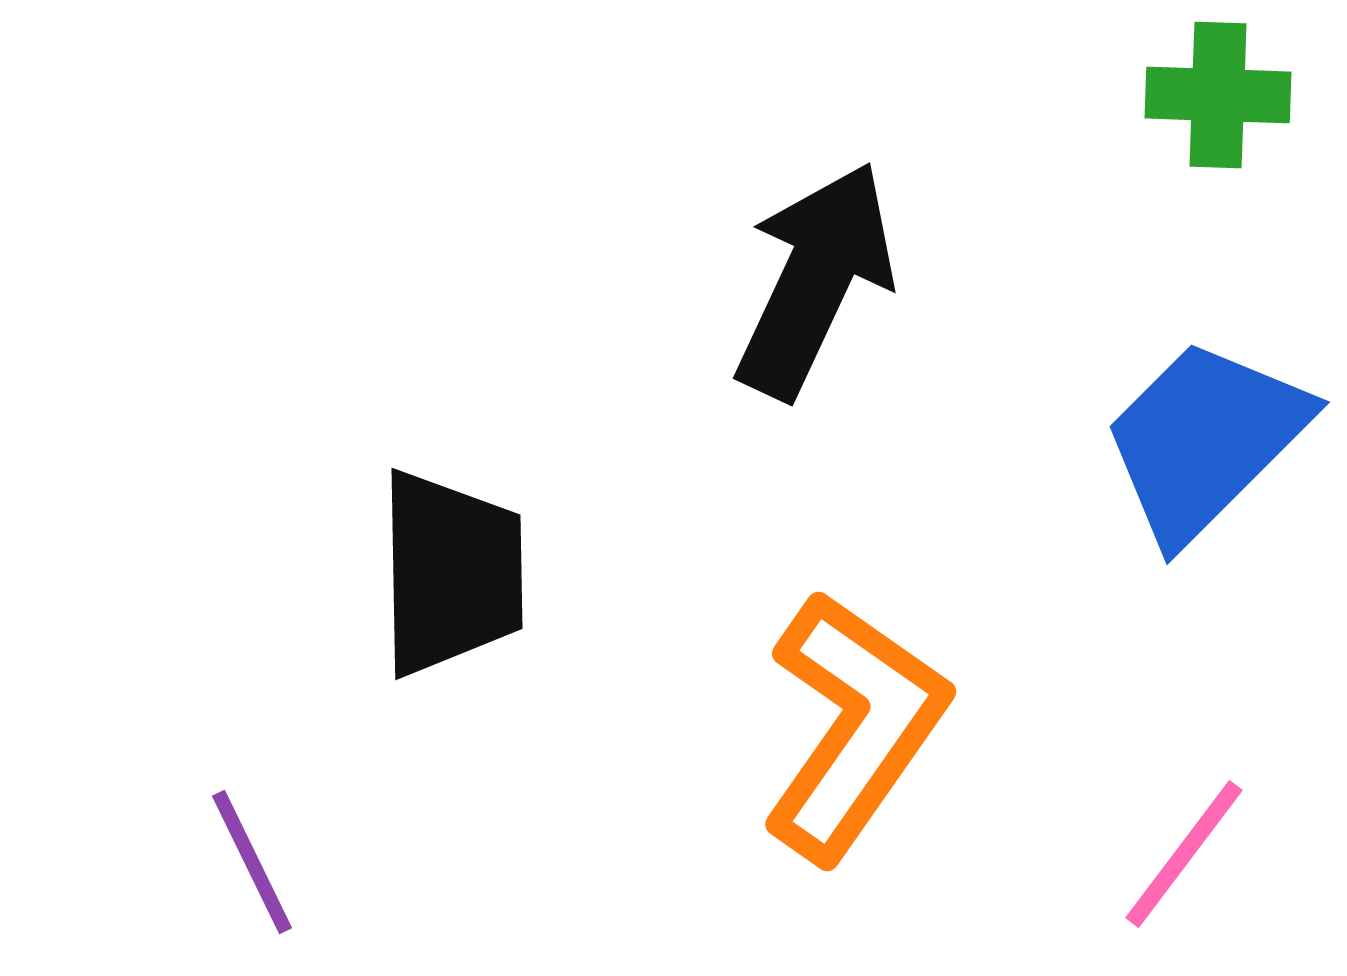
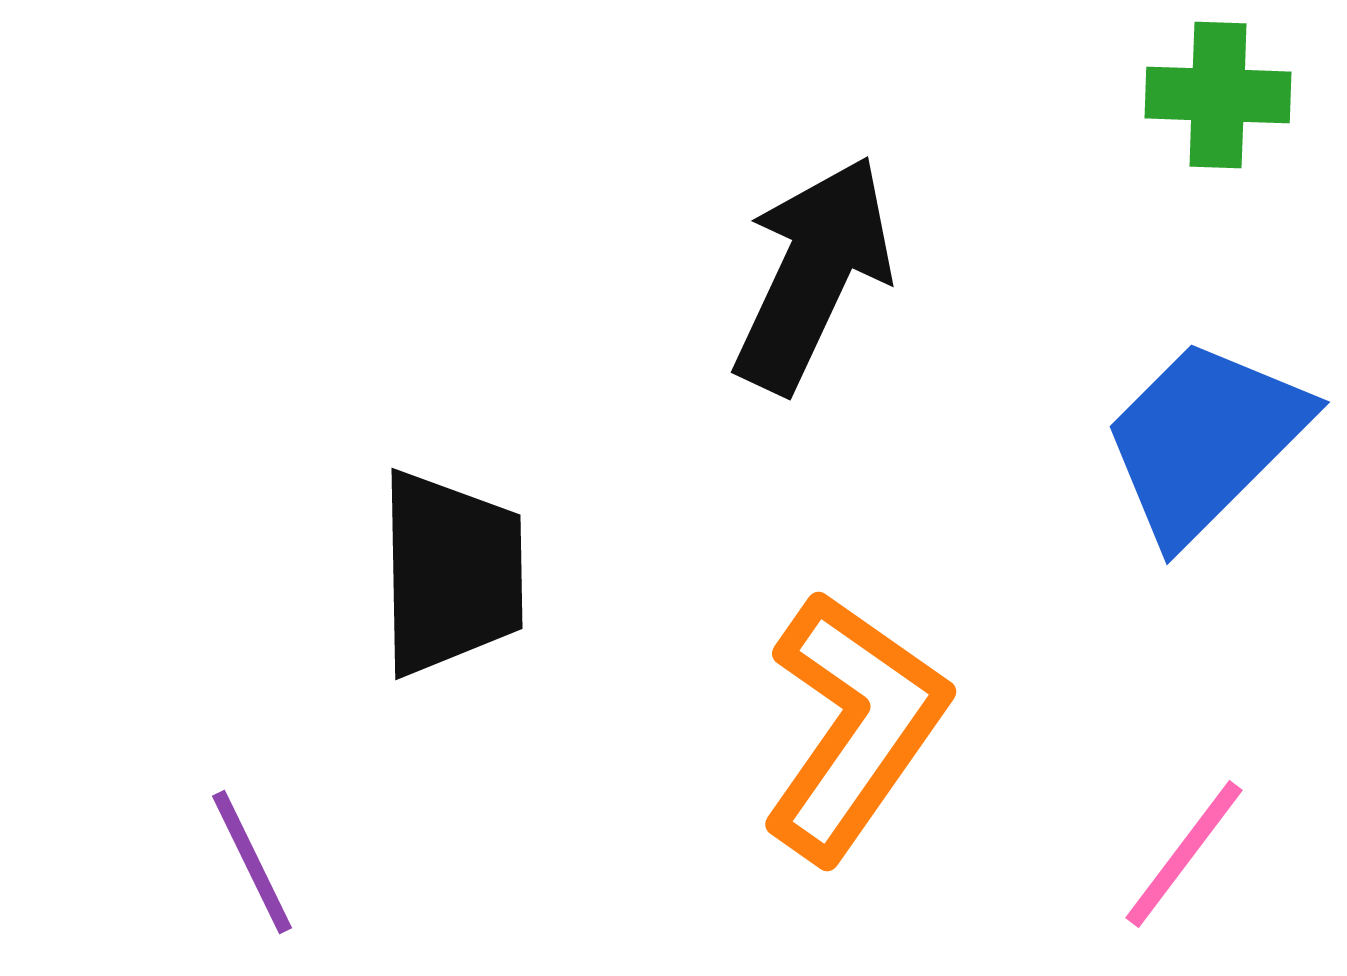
black arrow: moved 2 px left, 6 px up
